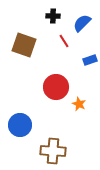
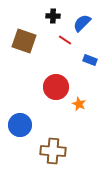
red line: moved 1 px right, 1 px up; rotated 24 degrees counterclockwise
brown square: moved 4 px up
blue rectangle: rotated 40 degrees clockwise
